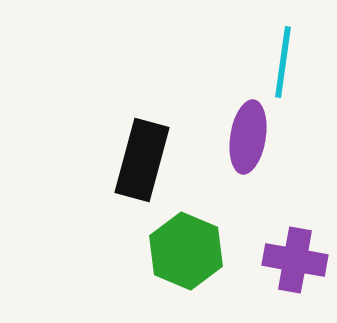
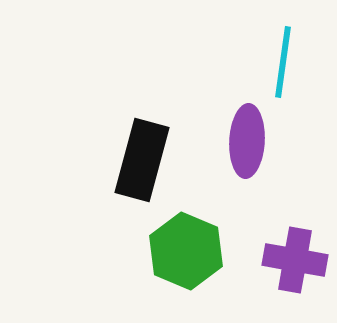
purple ellipse: moved 1 px left, 4 px down; rotated 6 degrees counterclockwise
